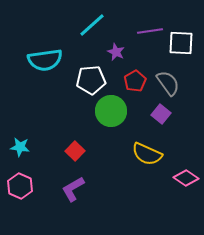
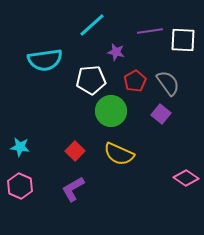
white square: moved 2 px right, 3 px up
purple star: rotated 12 degrees counterclockwise
yellow semicircle: moved 28 px left
